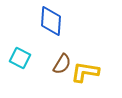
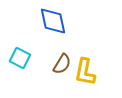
blue diamond: moved 2 px right; rotated 16 degrees counterclockwise
yellow L-shape: rotated 88 degrees counterclockwise
